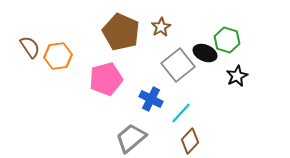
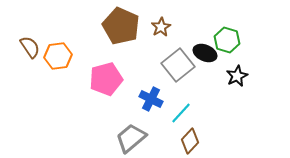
brown pentagon: moved 6 px up
